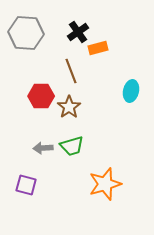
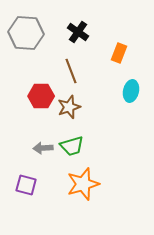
black cross: rotated 20 degrees counterclockwise
orange rectangle: moved 21 px right, 5 px down; rotated 54 degrees counterclockwise
brown star: rotated 15 degrees clockwise
orange star: moved 22 px left
